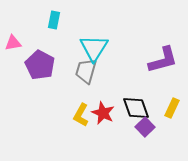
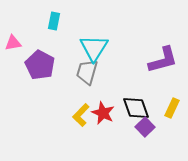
cyan rectangle: moved 1 px down
gray trapezoid: moved 1 px right, 1 px down
yellow L-shape: rotated 15 degrees clockwise
